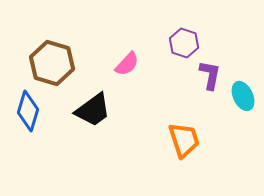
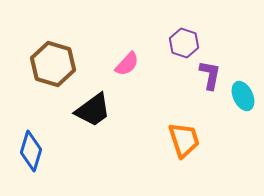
brown hexagon: moved 1 px right, 1 px down
blue diamond: moved 3 px right, 40 px down
